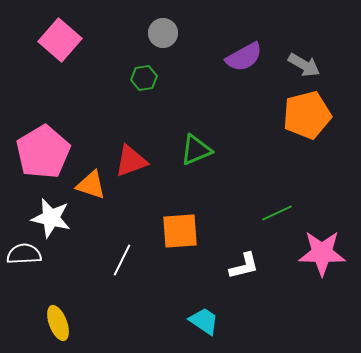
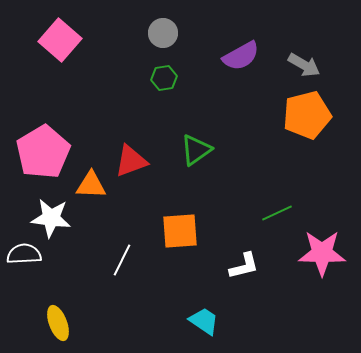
purple semicircle: moved 3 px left, 1 px up
green hexagon: moved 20 px right
green triangle: rotated 12 degrees counterclockwise
orange triangle: rotated 16 degrees counterclockwise
white star: rotated 6 degrees counterclockwise
